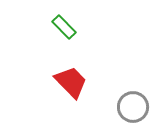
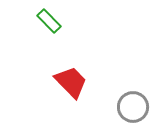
green rectangle: moved 15 px left, 6 px up
